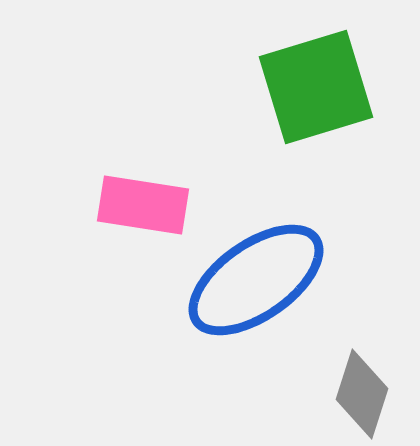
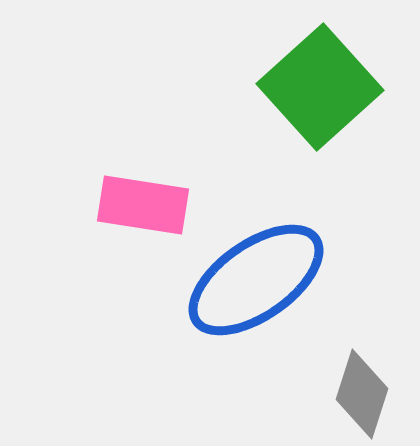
green square: moved 4 px right; rotated 25 degrees counterclockwise
